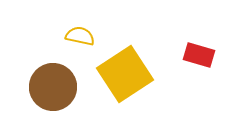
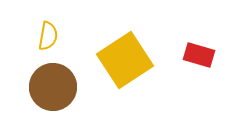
yellow semicircle: moved 32 px left; rotated 88 degrees clockwise
yellow square: moved 14 px up
